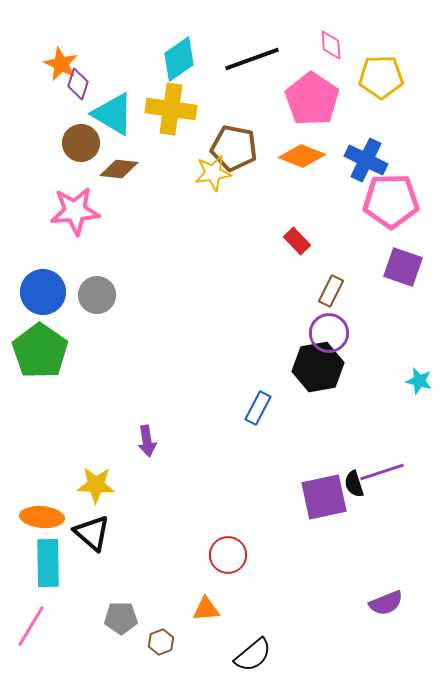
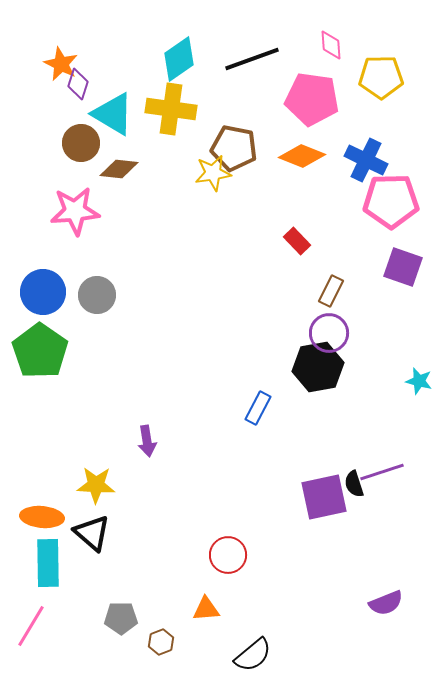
pink pentagon at (312, 99): rotated 26 degrees counterclockwise
